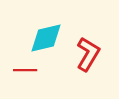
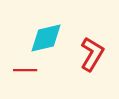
red L-shape: moved 4 px right
